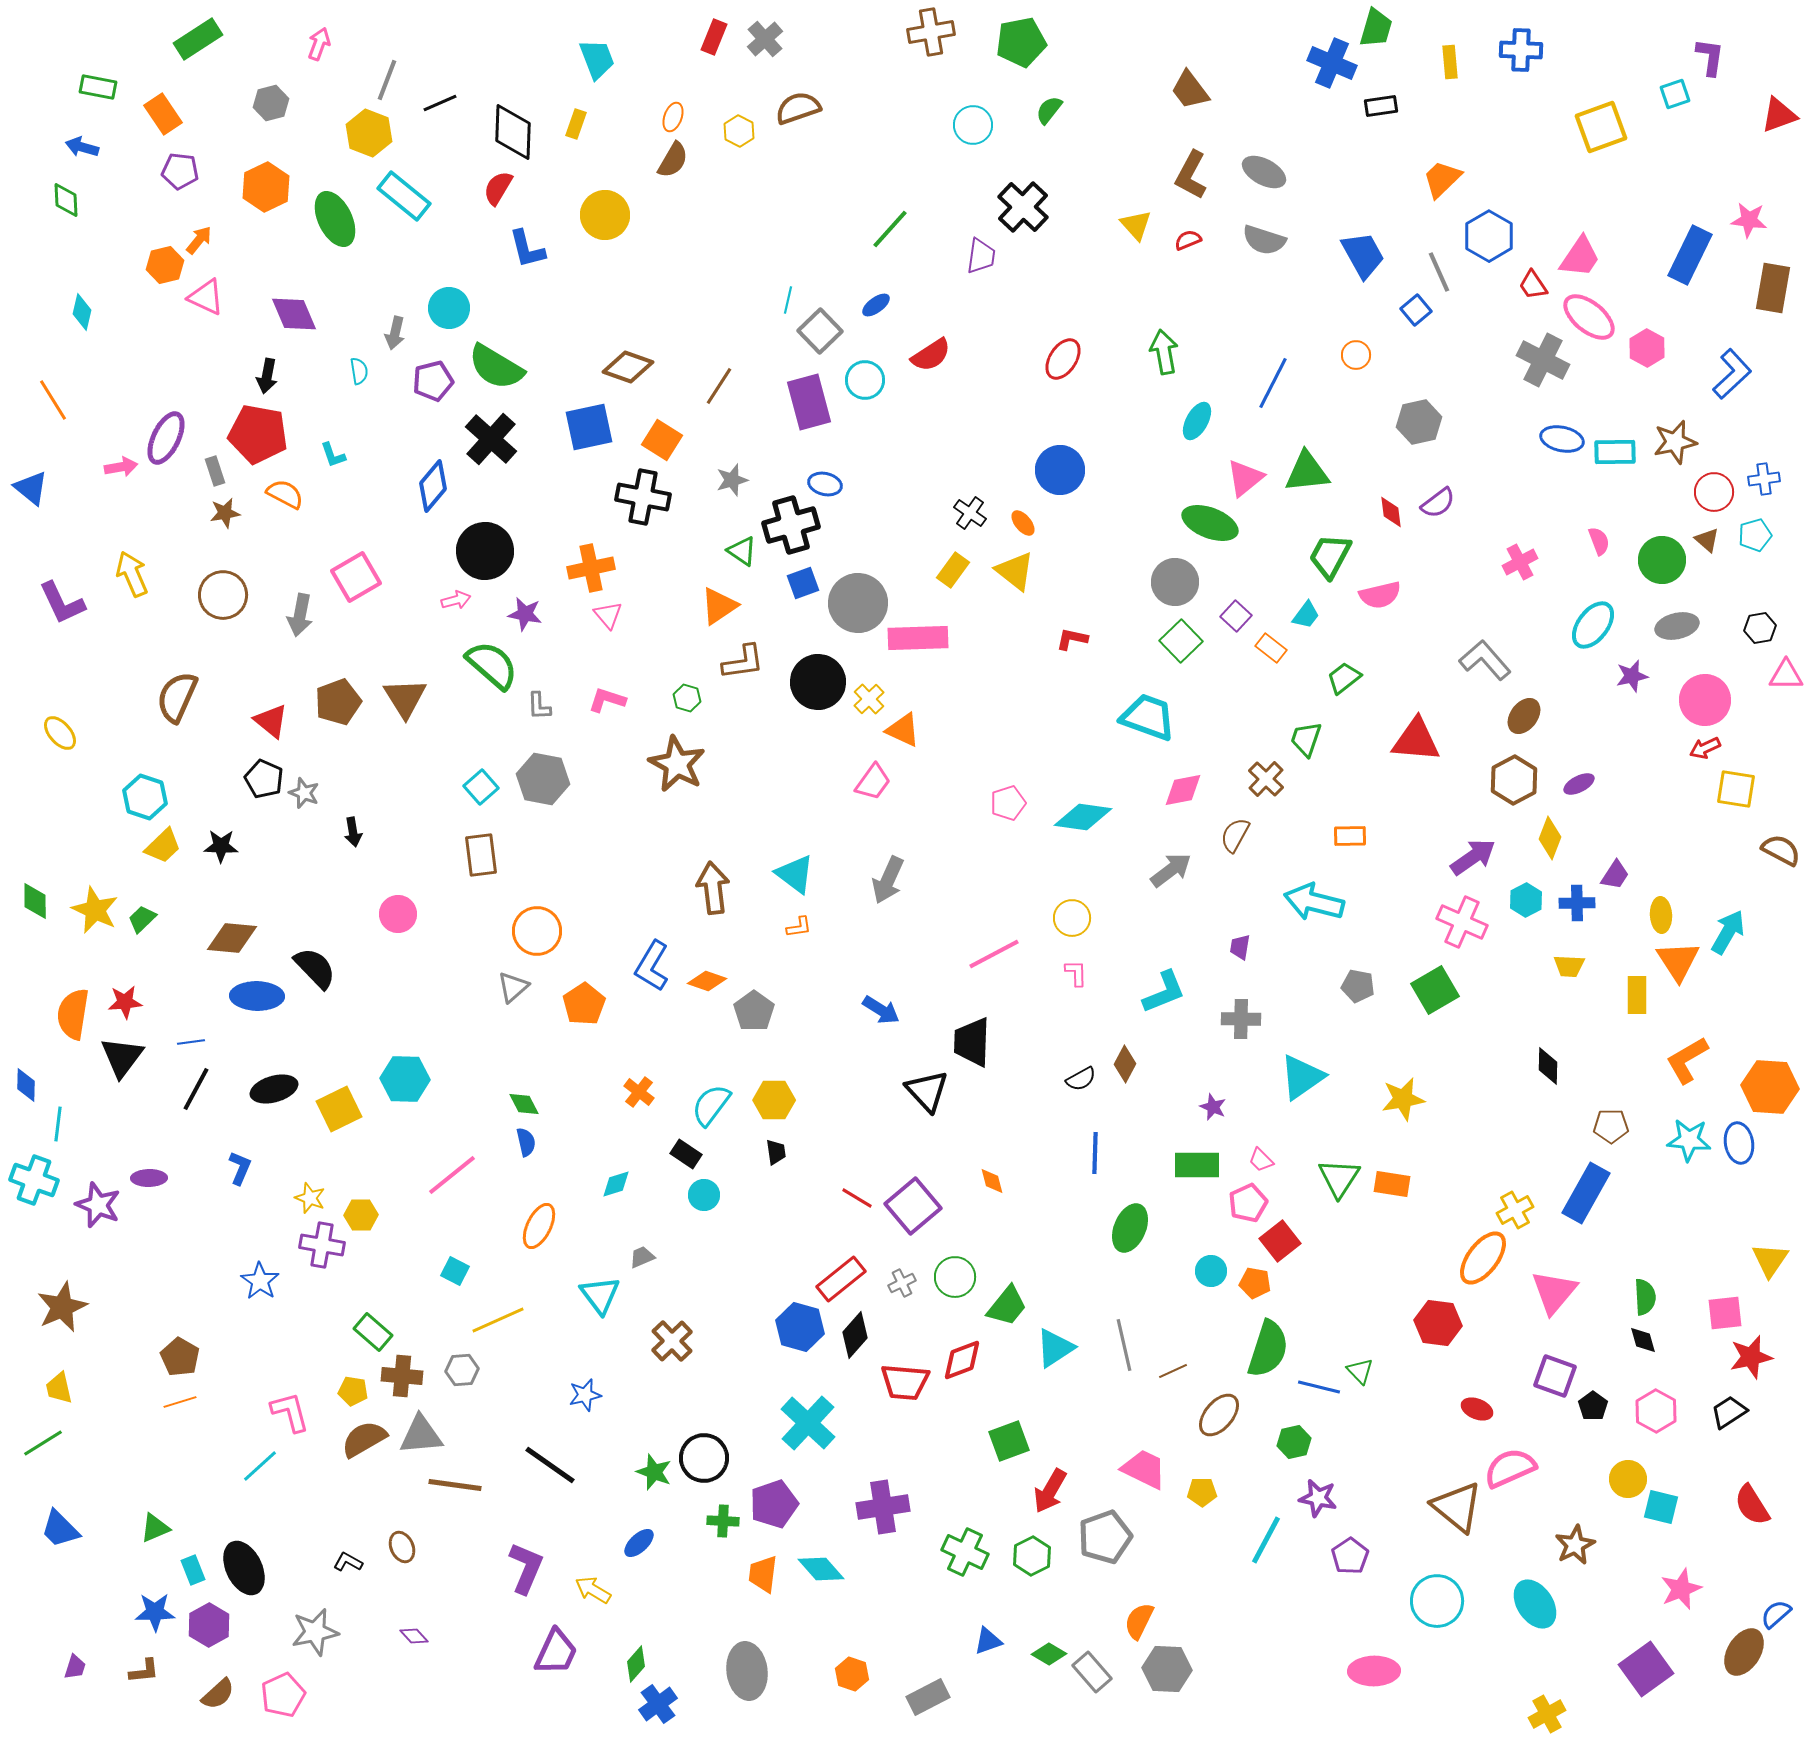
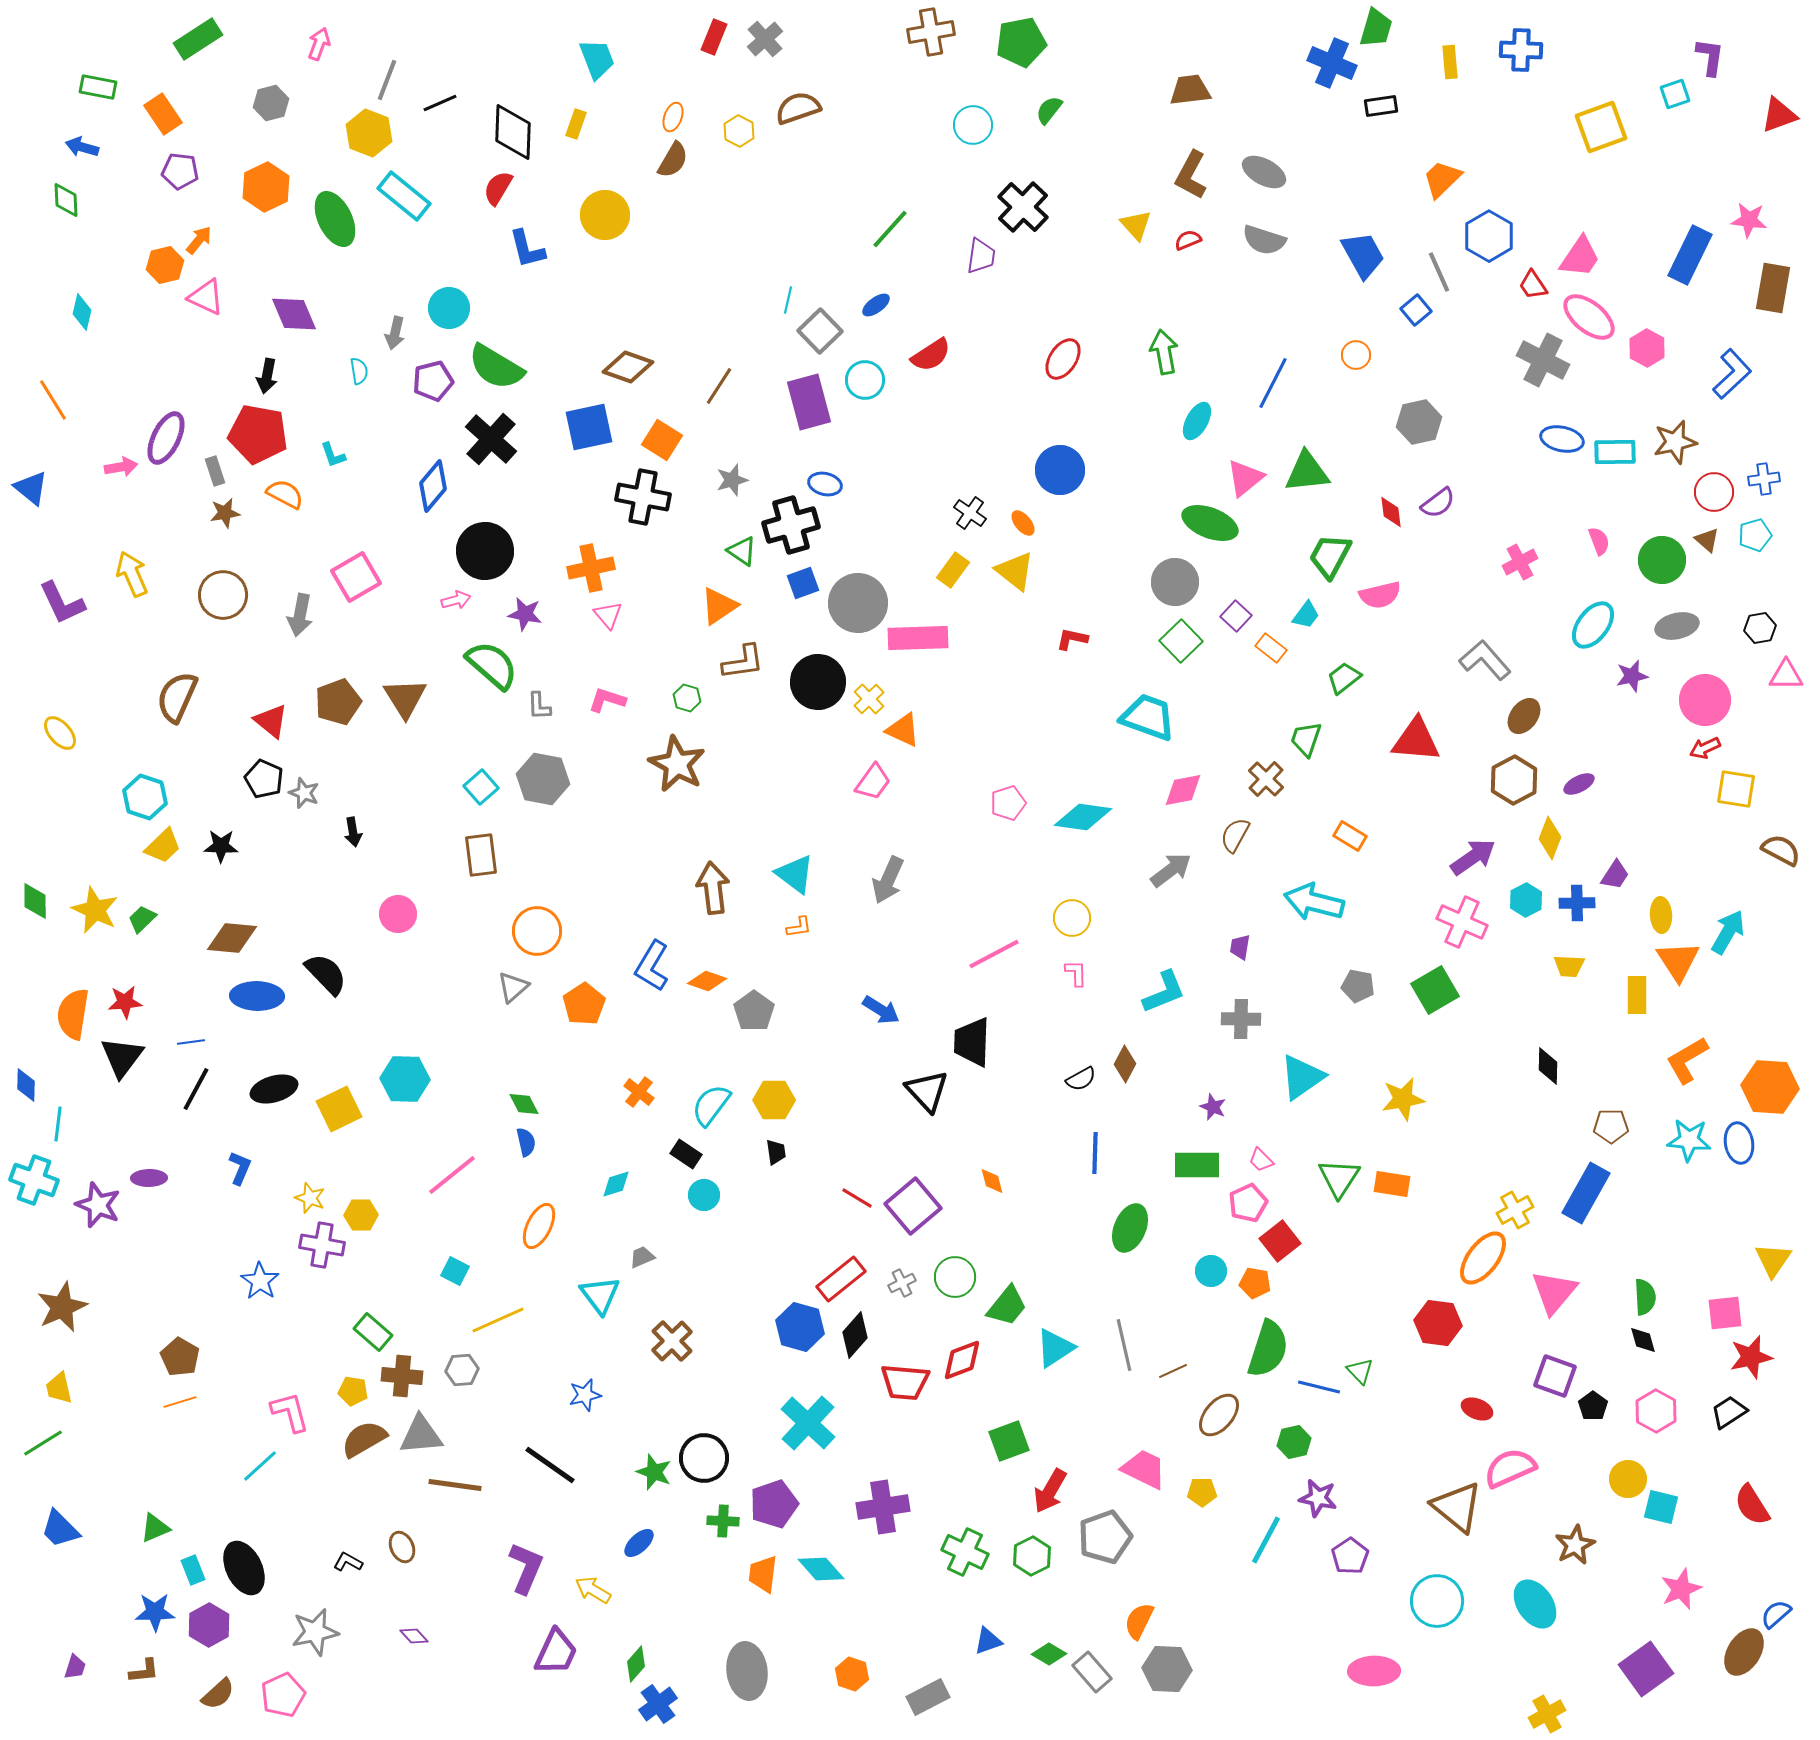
brown trapezoid at (1190, 90): rotated 120 degrees clockwise
orange rectangle at (1350, 836): rotated 32 degrees clockwise
black semicircle at (315, 968): moved 11 px right, 6 px down
yellow triangle at (1770, 1260): moved 3 px right
